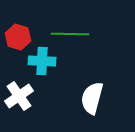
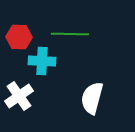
red hexagon: moved 1 px right; rotated 15 degrees counterclockwise
